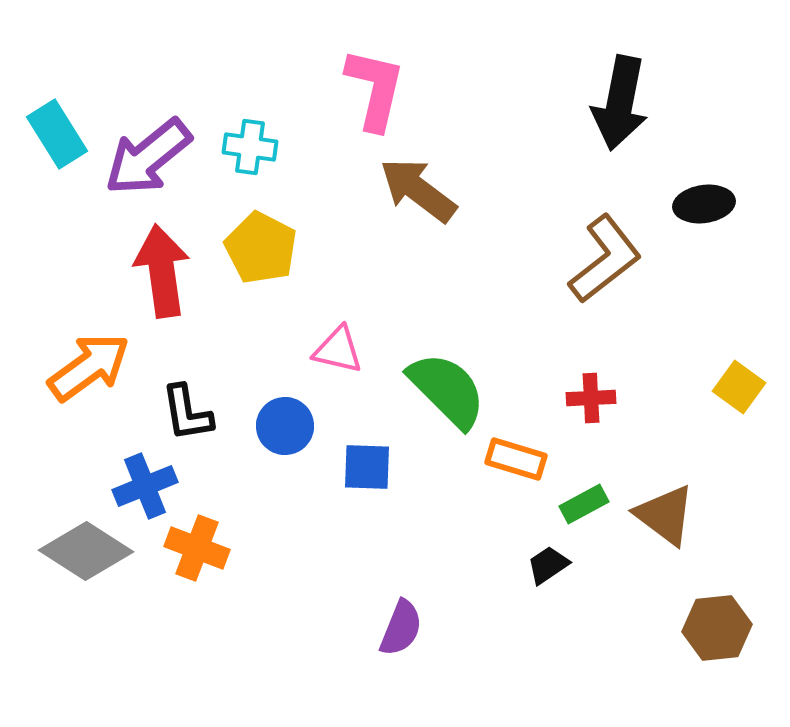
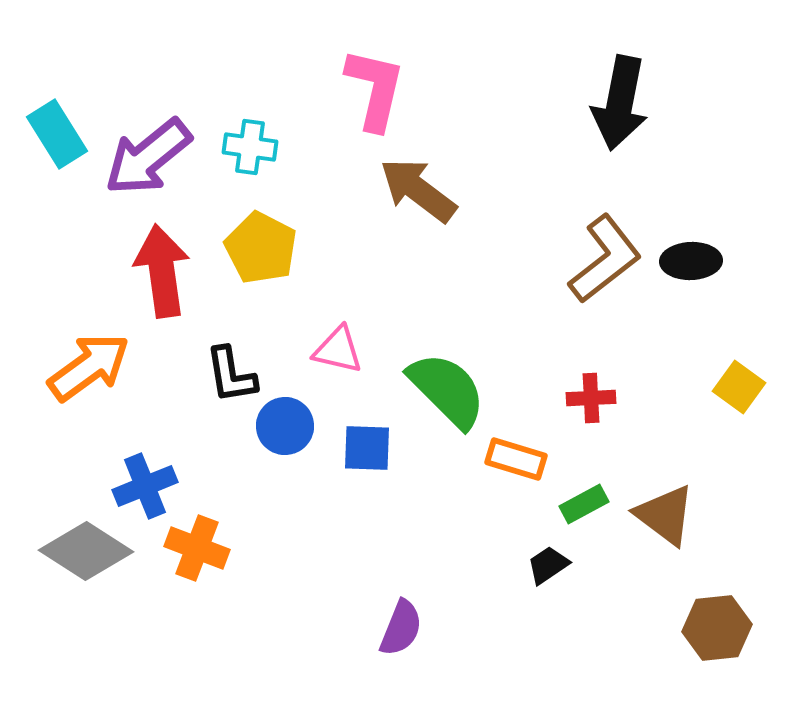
black ellipse: moved 13 px left, 57 px down; rotated 6 degrees clockwise
black L-shape: moved 44 px right, 38 px up
blue square: moved 19 px up
